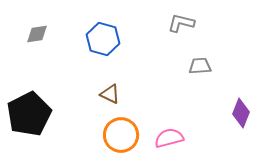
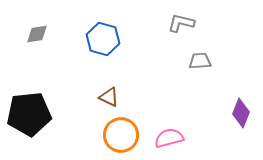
gray trapezoid: moved 5 px up
brown triangle: moved 1 px left, 3 px down
black pentagon: rotated 21 degrees clockwise
